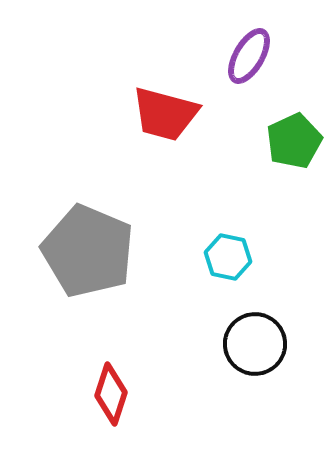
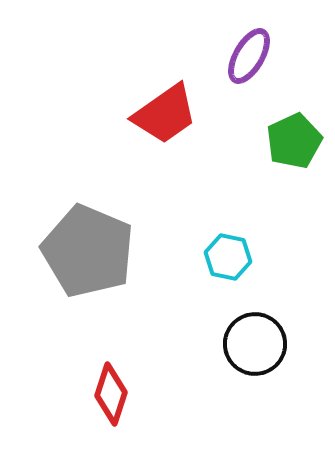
red trapezoid: rotated 50 degrees counterclockwise
